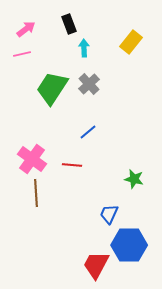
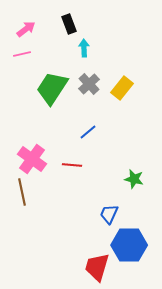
yellow rectangle: moved 9 px left, 46 px down
brown line: moved 14 px left, 1 px up; rotated 8 degrees counterclockwise
red trapezoid: moved 1 px right, 2 px down; rotated 12 degrees counterclockwise
